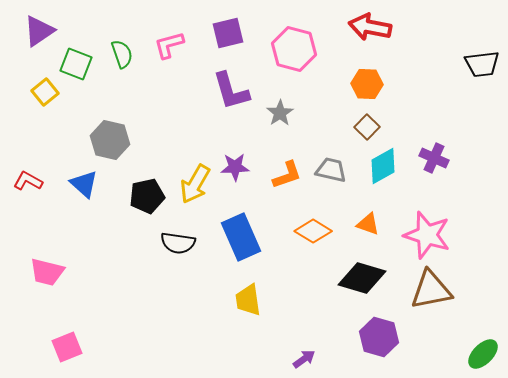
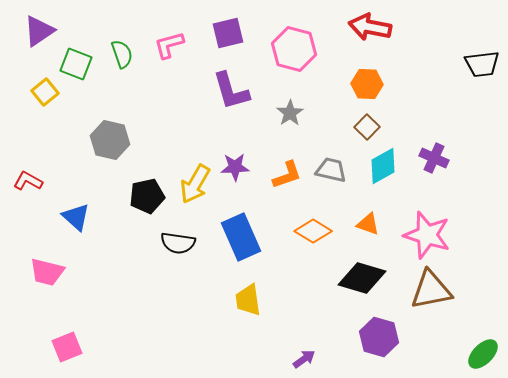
gray star: moved 10 px right
blue triangle: moved 8 px left, 33 px down
